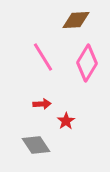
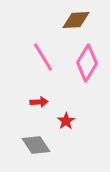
red arrow: moved 3 px left, 2 px up
